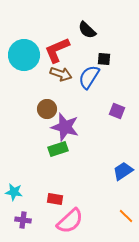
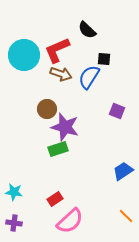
red rectangle: rotated 42 degrees counterclockwise
purple cross: moved 9 px left, 3 px down
